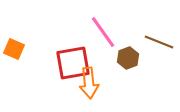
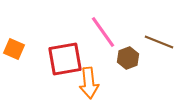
red square: moved 8 px left, 4 px up
